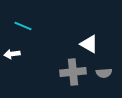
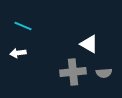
white arrow: moved 6 px right, 1 px up
